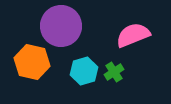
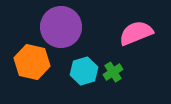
purple circle: moved 1 px down
pink semicircle: moved 3 px right, 2 px up
green cross: moved 1 px left
